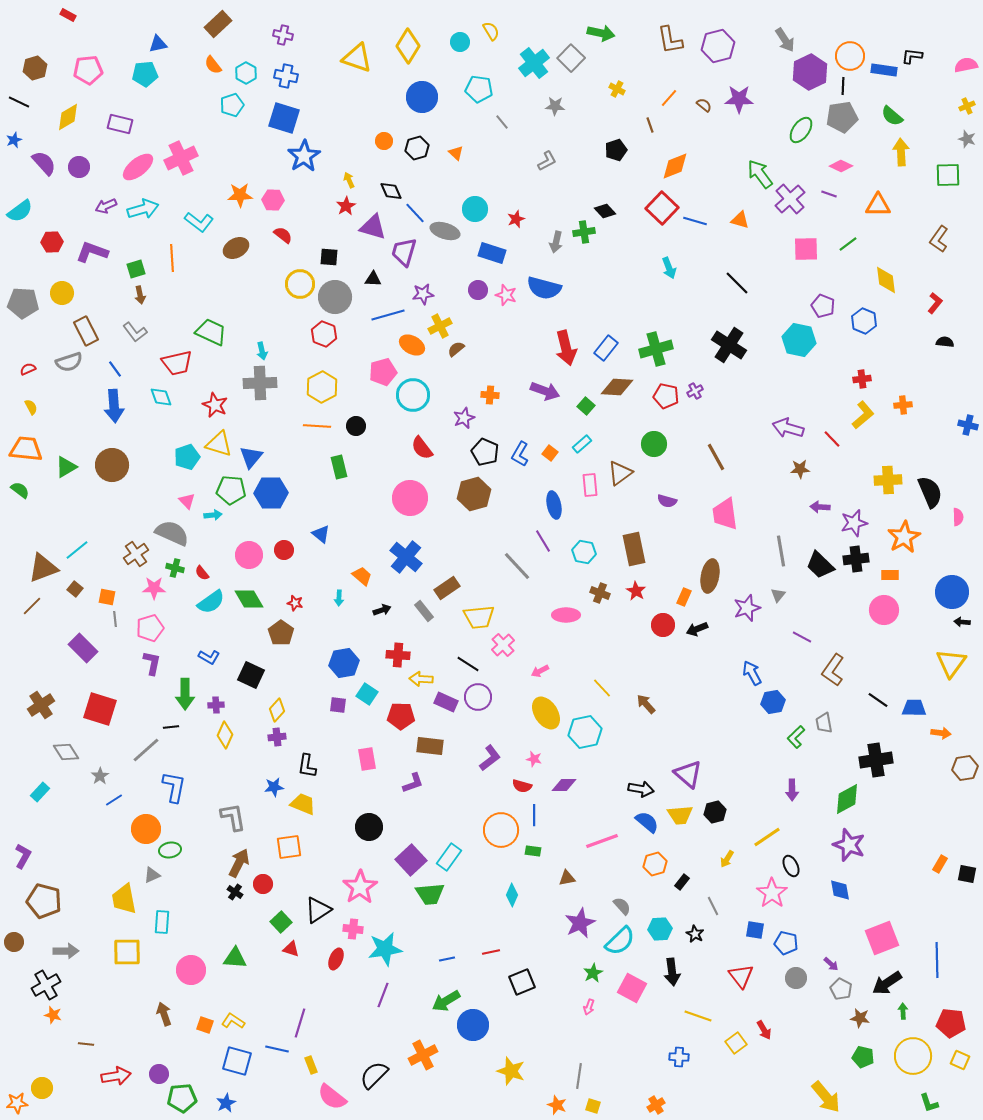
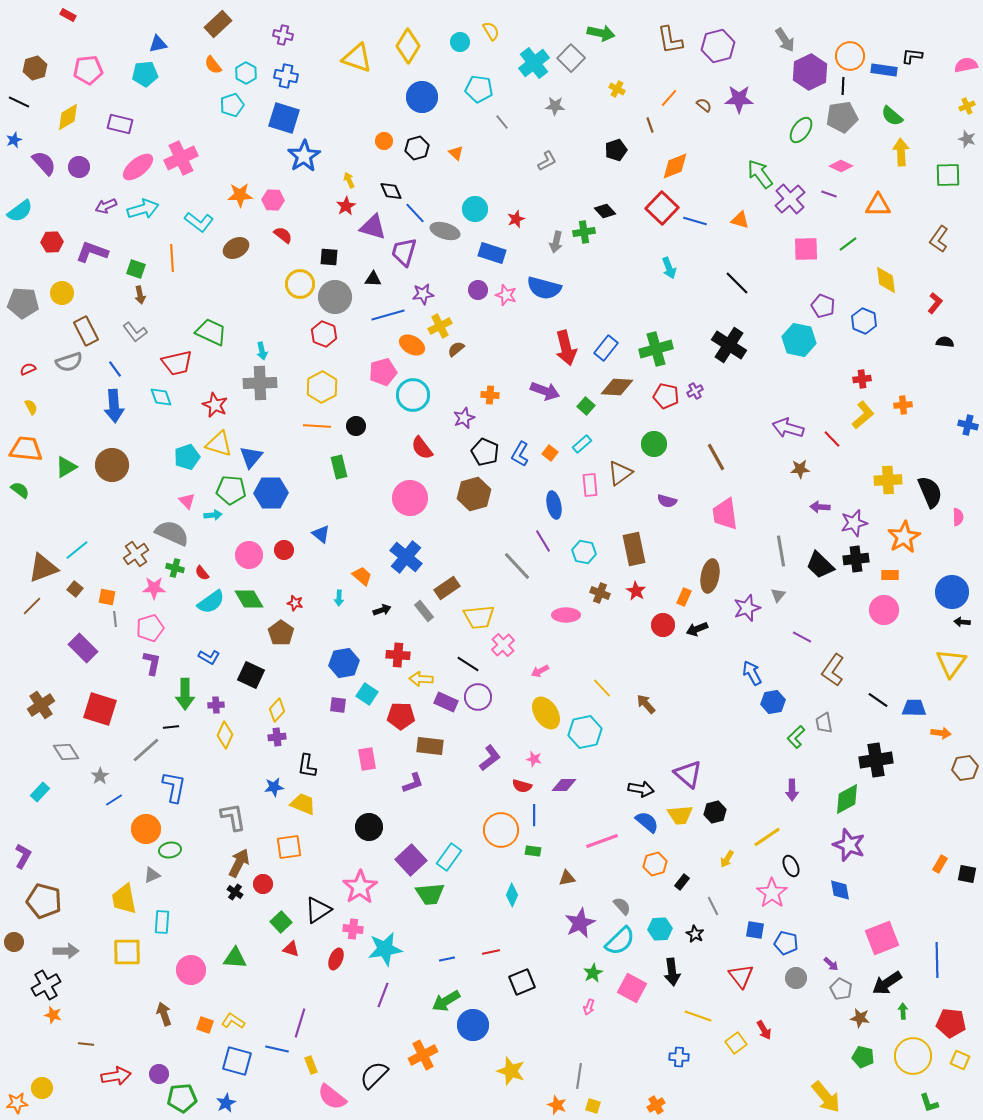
green square at (136, 269): rotated 36 degrees clockwise
